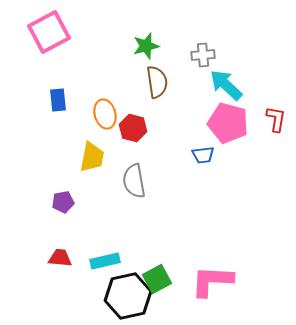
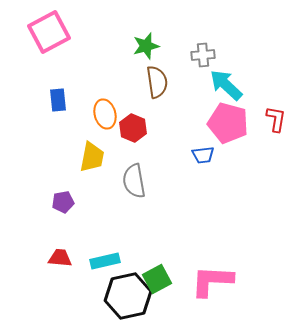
red hexagon: rotated 8 degrees clockwise
